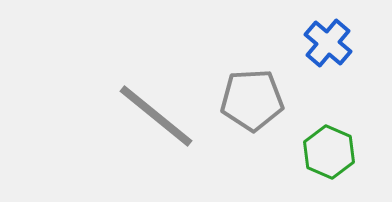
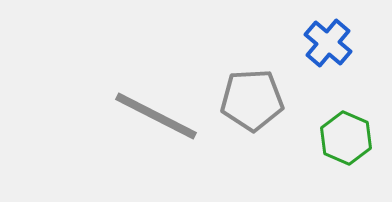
gray line: rotated 12 degrees counterclockwise
green hexagon: moved 17 px right, 14 px up
